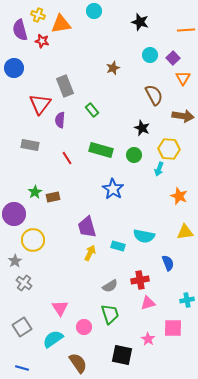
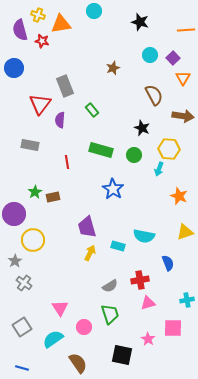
red line at (67, 158): moved 4 px down; rotated 24 degrees clockwise
yellow triangle at (185, 232): rotated 12 degrees counterclockwise
